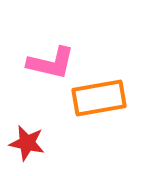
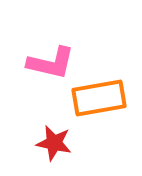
red star: moved 27 px right
